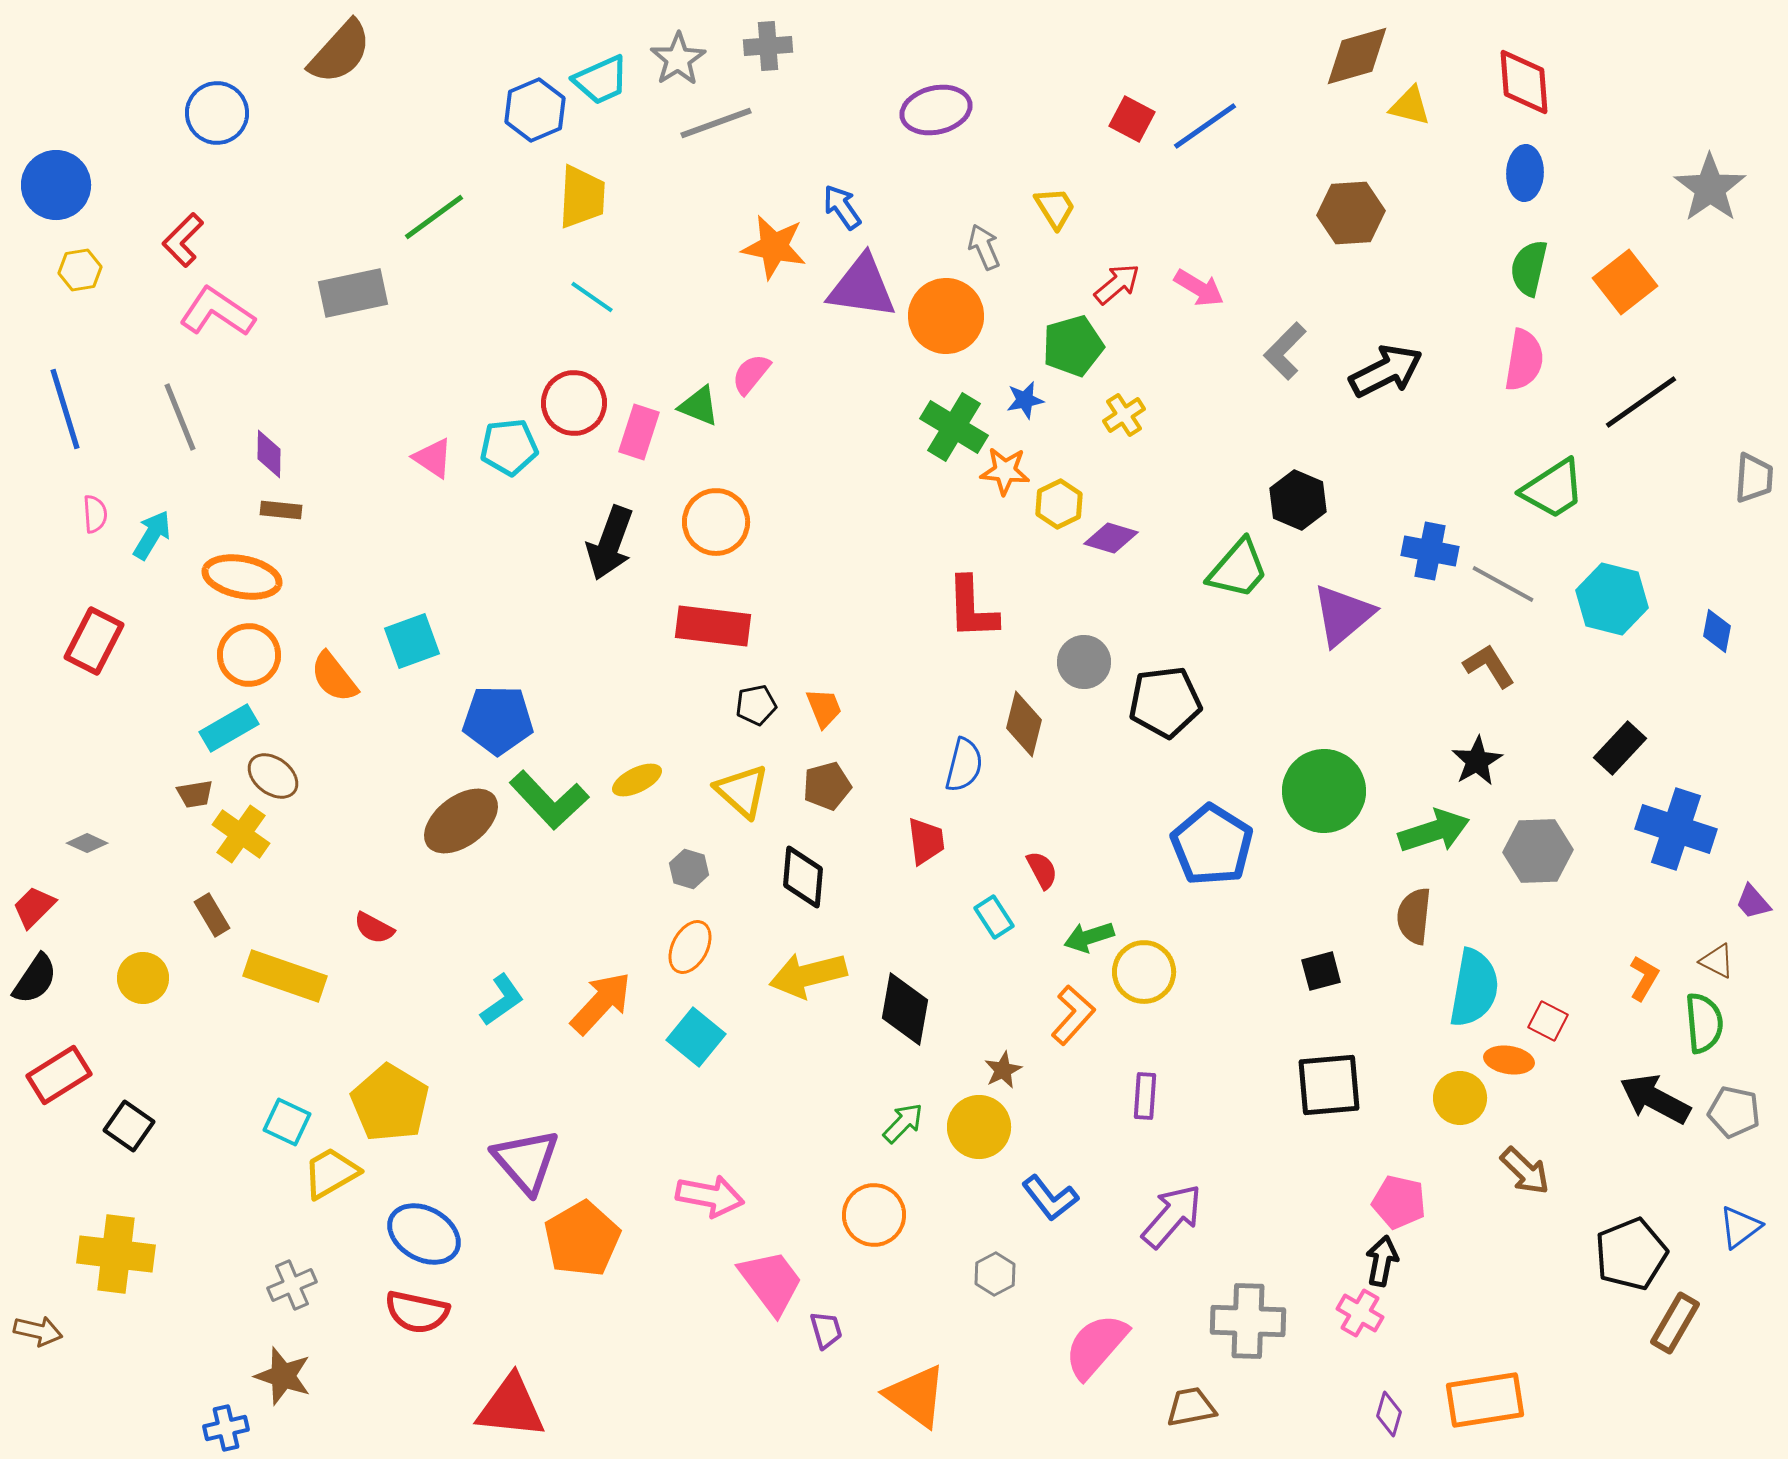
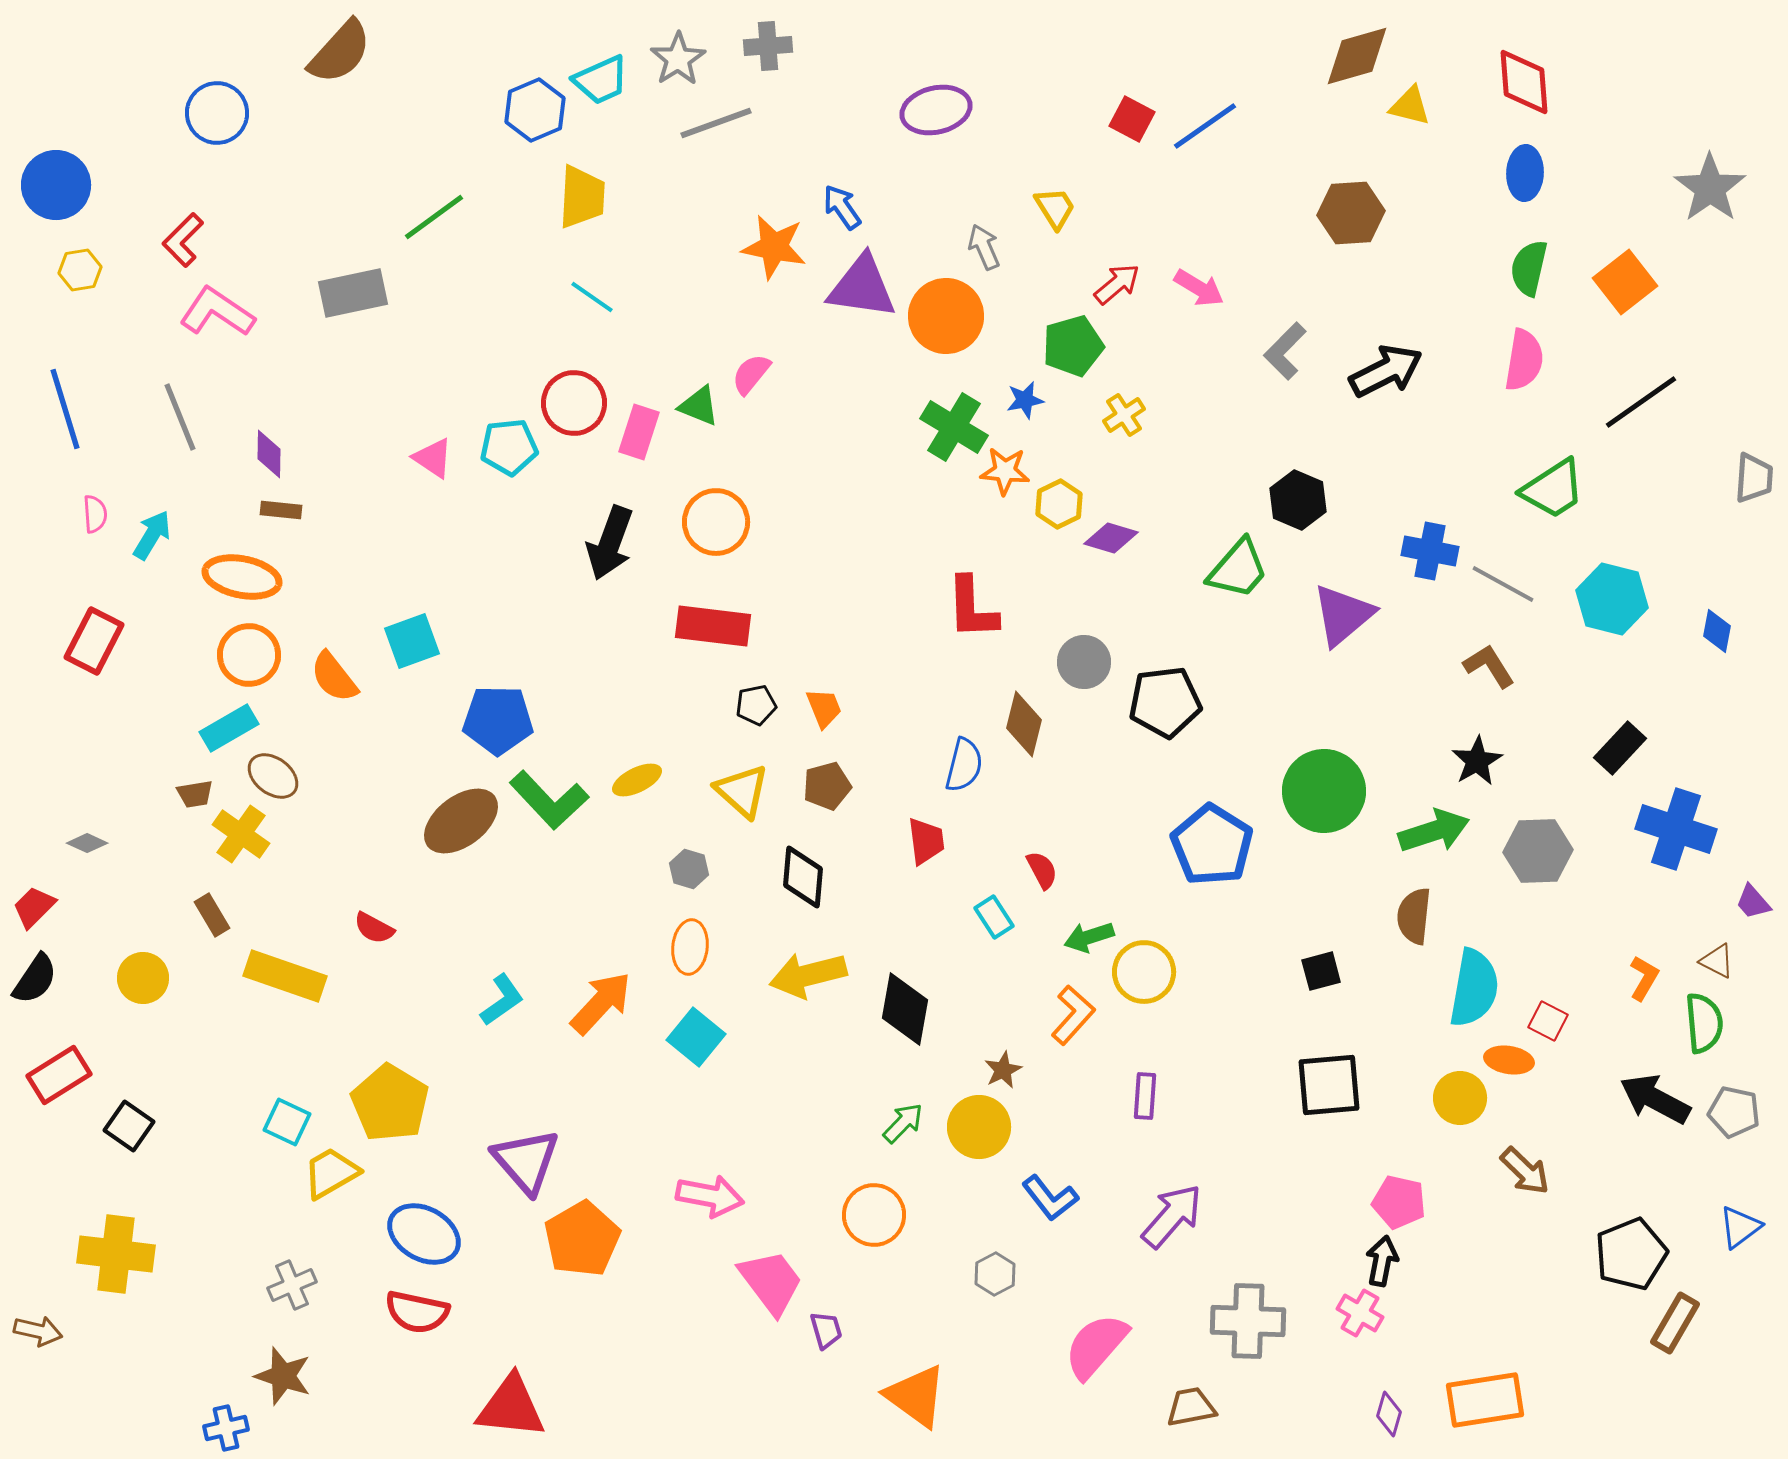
orange ellipse at (690, 947): rotated 22 degrees counterclockwise
